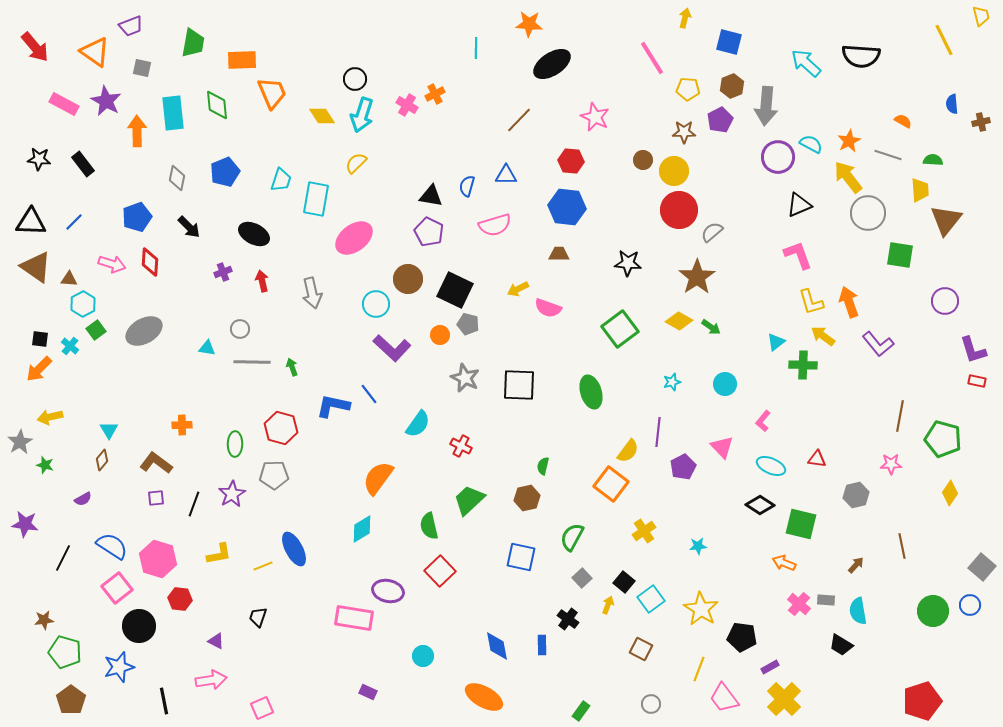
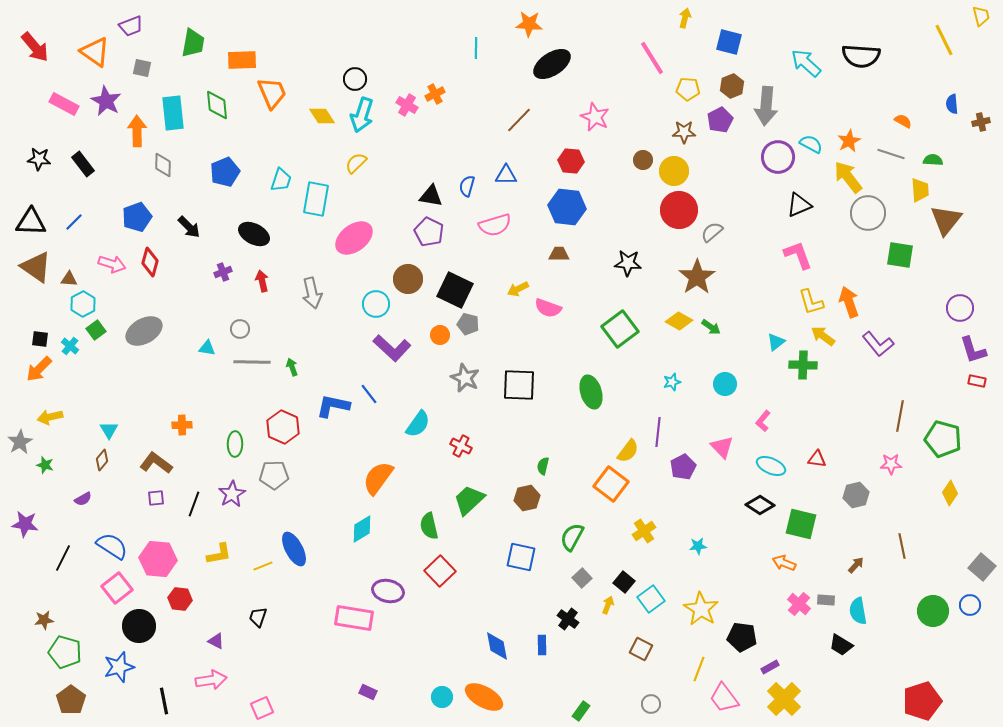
gray line at (888, 155): moved 3 px right, 1 px up
gray diamond at (177, 178): moved 14 px left, 13 px up; rotated 10 degrees counterclockwise
red diamond at (150, 262): rotated 12 degrees clockwise
purple circle at (945, 301): moved 15 px right, 7 px down
red hexagon at (281, 428): moved 2 px right, 1 px up; rotated 8 degrees clockwise
pink hexagon at (158, 559): rotated 12 degrees counterclockwise
cyan circle at (423, 656): moved 19 px right, 41 px down
